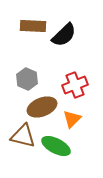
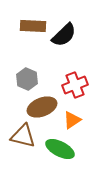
orange triangle: moved 1 px down; rotated 12 degrees clockwise
green ellipse: moved 4 px right, 3 px down
